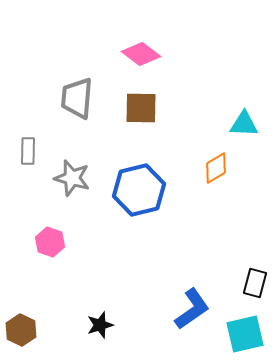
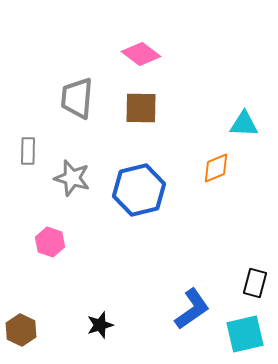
orange diamond: rotated 8 degrees clockwise
